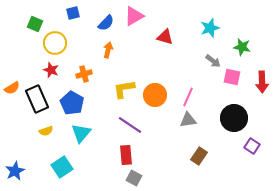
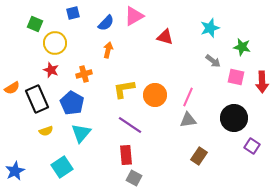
pink square: moved 4 px right
